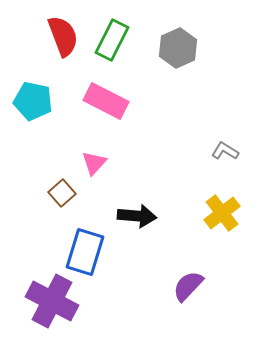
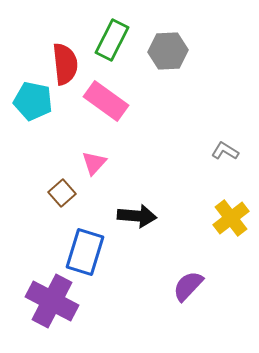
red semicircle: moved 2 px right, 28 px down; rotated 15 degrees clockwise
gray hexagon: moved 10 px left, 3 px down; rotated 21 degrees clockwise
pink rectangle: rotated 9 degrees clockwise
yellow cross: moved 9 px right, 5 px down
